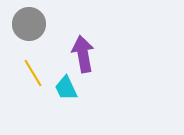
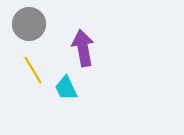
purple arrow: moved 6 px up
yellow line: moved 3 px up
